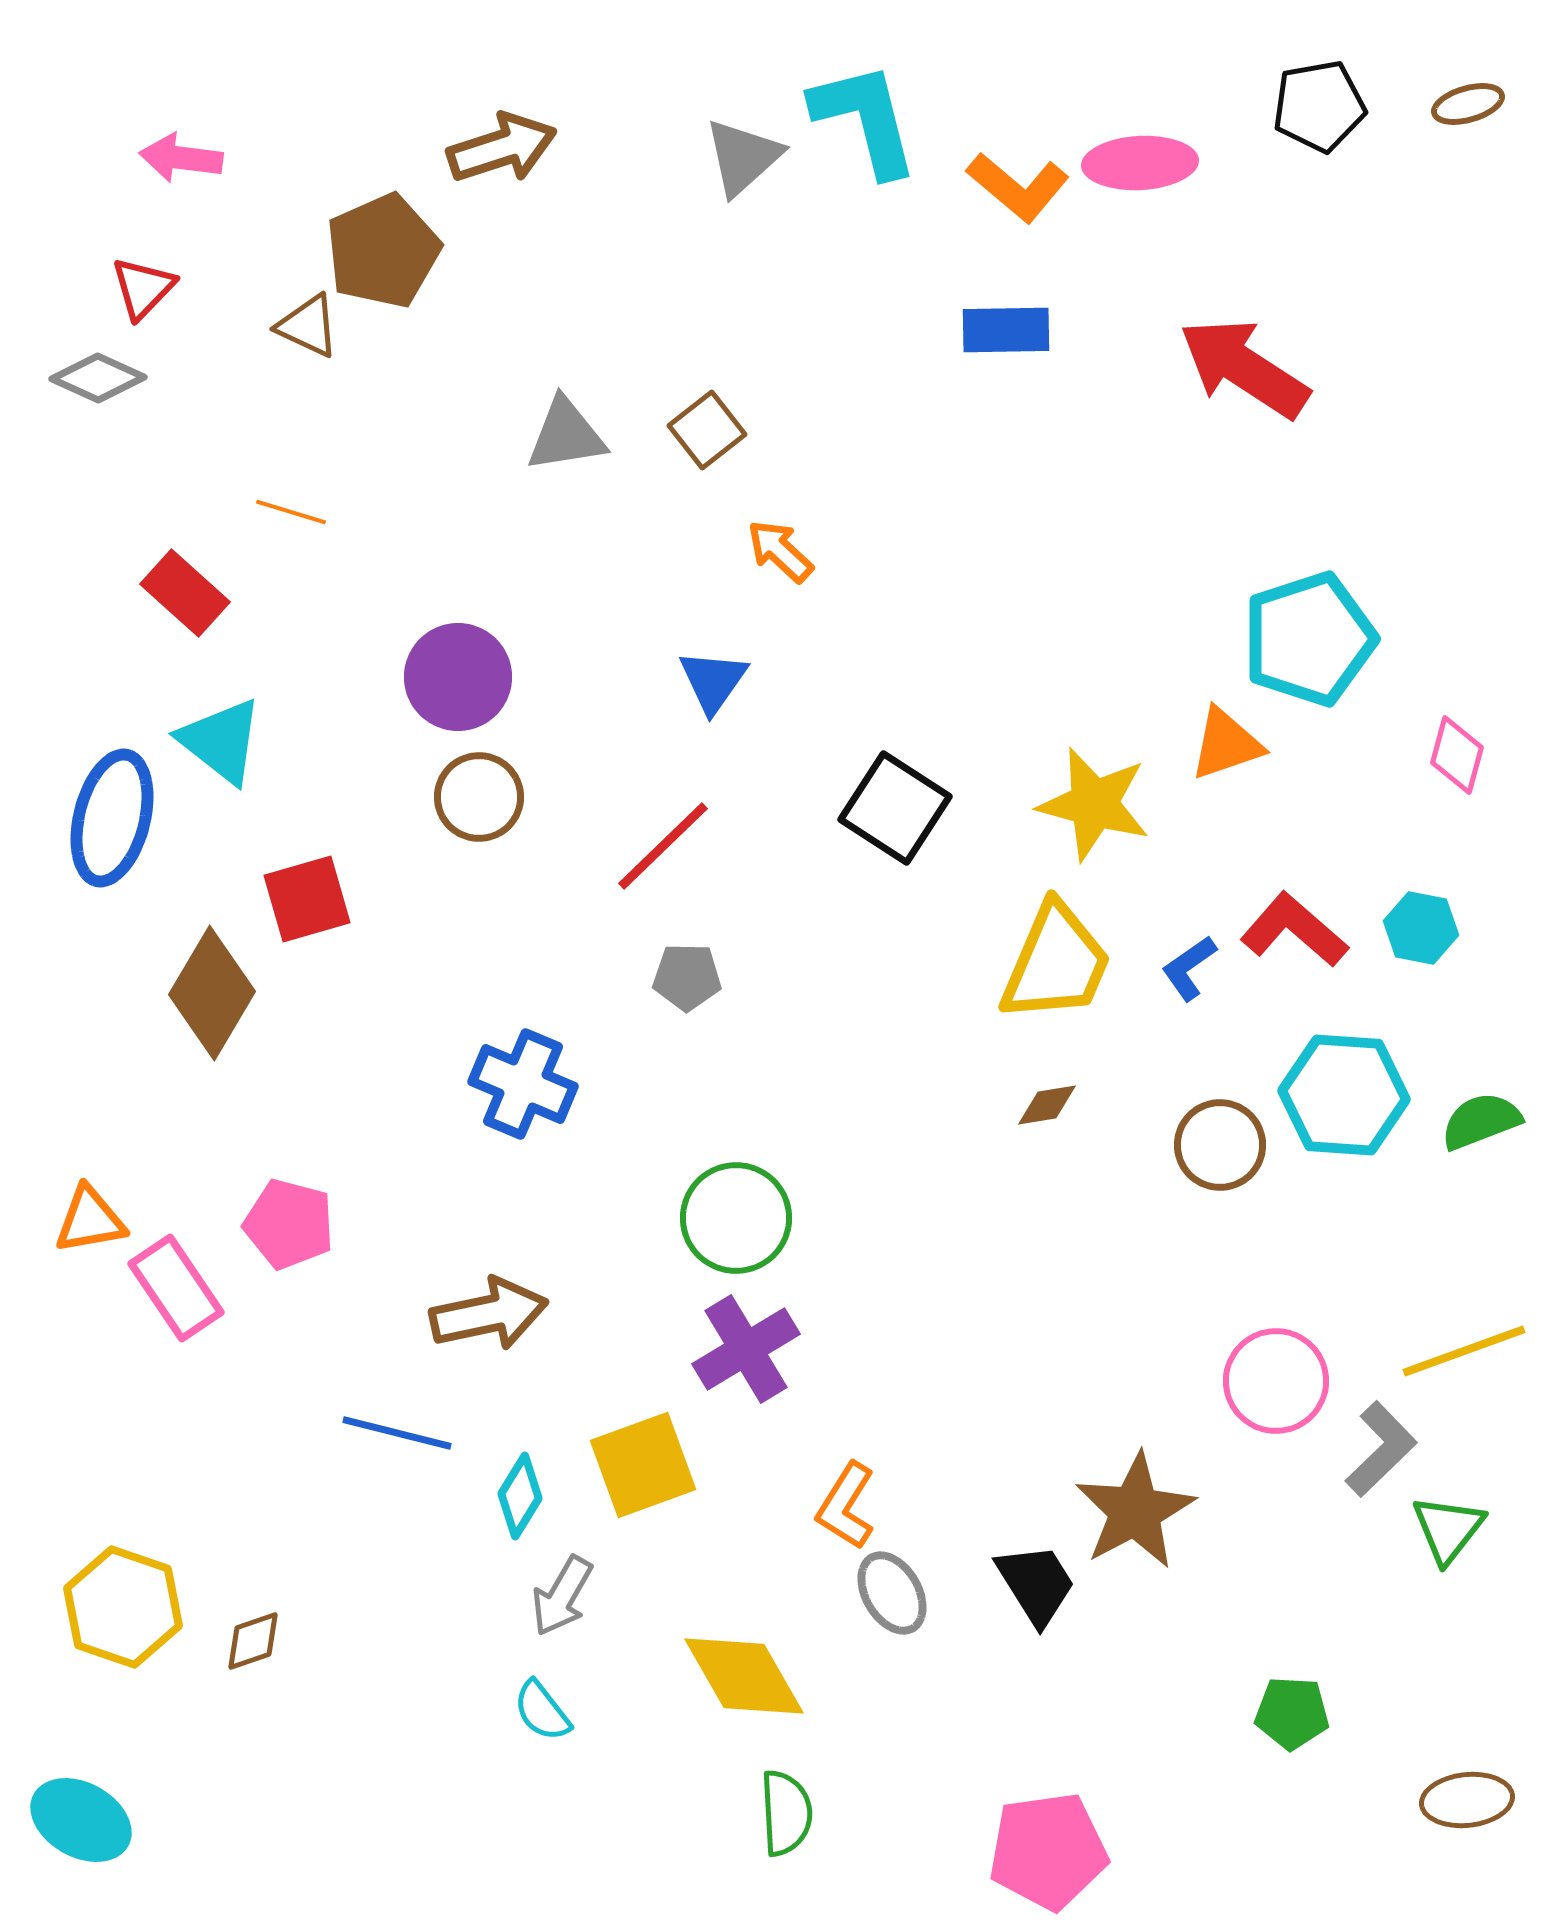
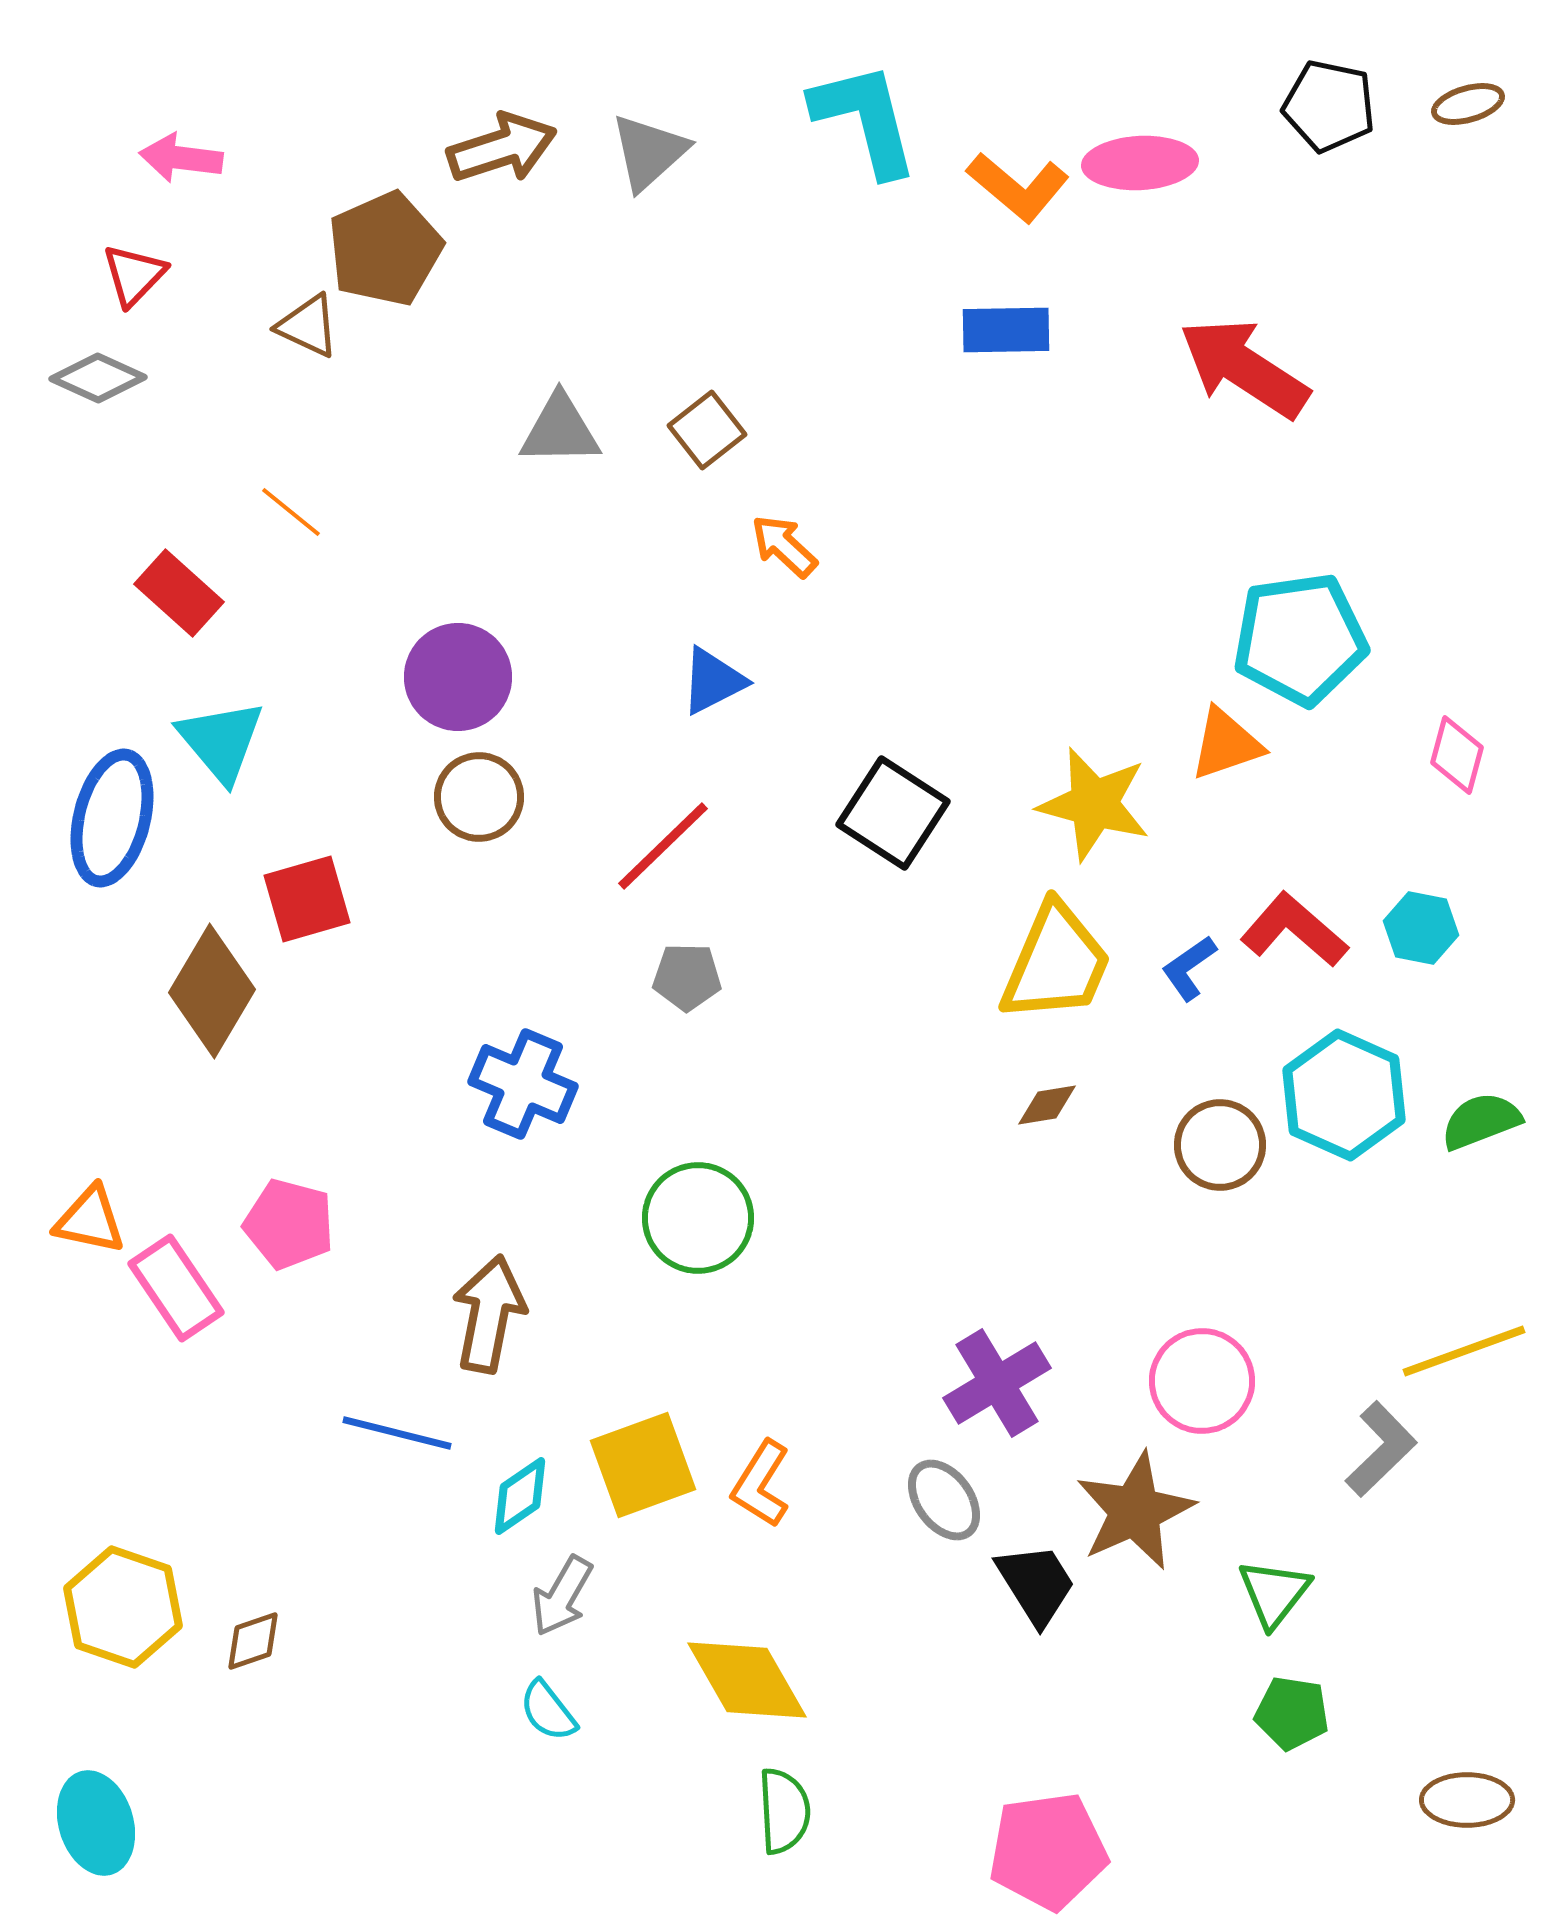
black pentagon at (1319, 106): moved 10 px right; rotated 22 degrees clockwise
gray triangle at (743, 157): moved 94 px left, 5 px up
brown pentagon at (383, 251): moved 2 px right, 2 px up
red triangle at (143, 288): moved 9 px left, 13 px up
gray triangle at (566, 435): moved 6 px left, 5 px up; rotated 8 degrees clockwise
orange line at (291, 512): rotated 22 degrees clockwise
orange arrow at (780, 551): moved 4 px right, 5 px up
red rectangle at (185, 593): moved 6 px left
cyan pentagon at (1309, 639): moved 9 px left; rotated 10 degrees clockwise
blue triangle at (713, 681): rotated 28 degrees clockwise
cyan triangle at (221, 741): rotated 12 degrees clockwise
black square at (895, 808): moved 2 px left, 5 px down
brown diamond at (212, 993): moved 2 px up
cyan hexagon at (1344, 1095): rotated 20 degrees clockwise
green circle at (736, 1218): moved 38 px left
orange triangle at (90, 1220): rotated 22 degrees clockwise
brown arrow at (489, 1314): rotated 67 degrees counterclockwise
purple cross at (746, 1349): moved 251 px right, 34 px down
pink circle at (1276, 1381): moved 74 px left
cyan diamond at (520, 1496): rotated 24 degrees clockwise
orange L-shape at (846, 1506): moved 85 px left, 22 px up
brown star at (1135, 1511): rotated 4 degrees clockwise
green triangle at (1448, 1529): moved 174 px left, 64 px down
gray ellipse at (892, 1593): moved 52 px right, 93 px up; rotated 6 degrees counterclockwise
yellow diamond at (744, 1676): moved 3 px right, 4 px down
cyan semicircle at (542, 1711): moved 6 px right
green pentagon at (1292, 1713): rotated 6 degrees clockwise
brown ellipse at (1467, 1800): rotated 6 degrees clockwise
green semicircle at (786, 1813): moved 2 px left, 2 px up
cyan ellipse at (81, 1820): moved 15 px right, 3 px down; rotated 44 degrees clockwise
